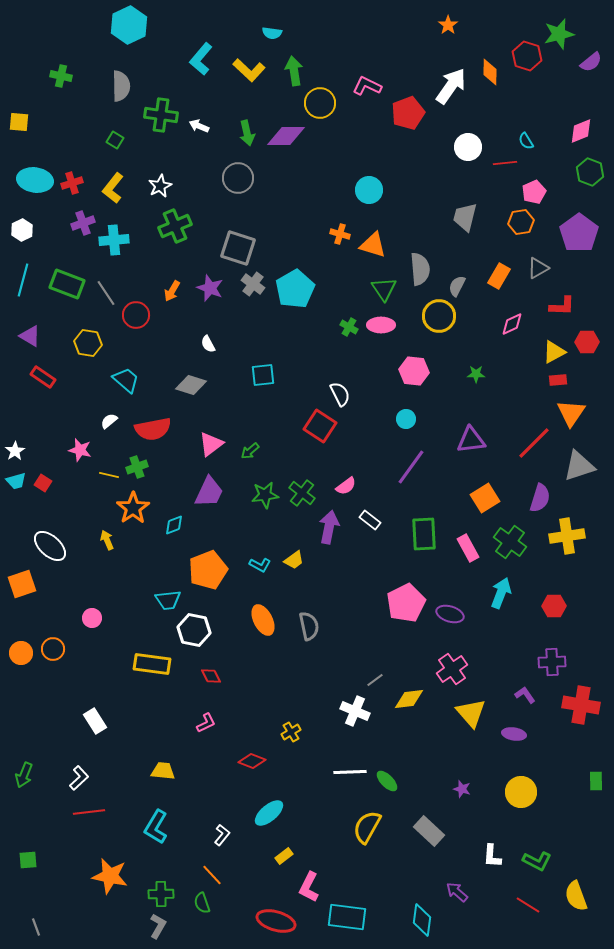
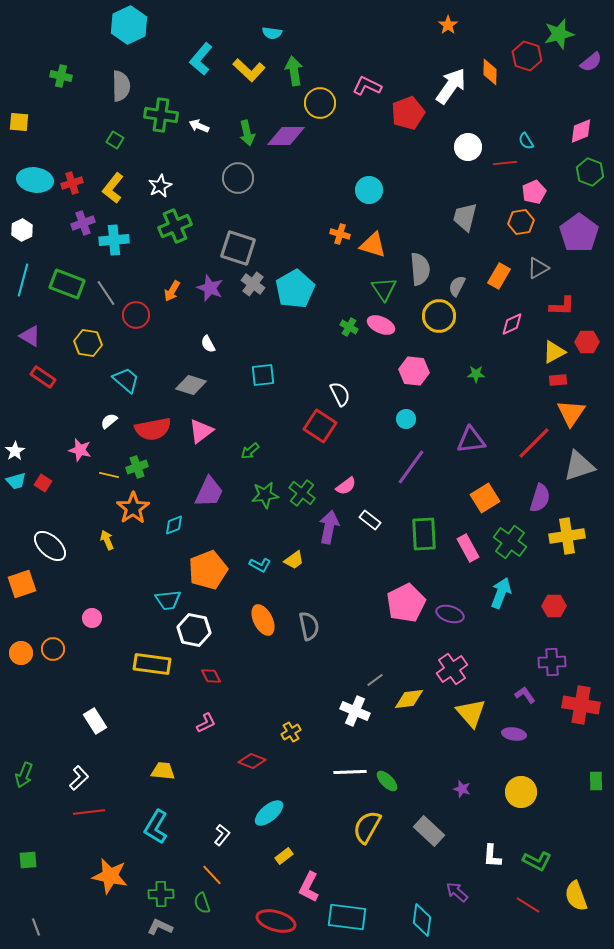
pink ellipse at (381, 325): rotated 24 degrees clockwise
pink triangle at (211, 444): moved 10 px left, 13 px up
gray L-shape at (158, 926): moved 2 px right, 1 px down; rotated 95 degrees counterclockwise
